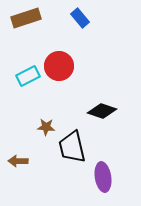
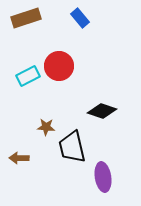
brown arrow: moved 1 px right, 3 px up
